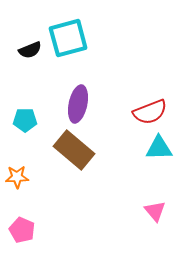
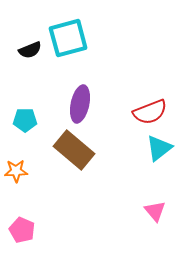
purple ellipse: moved 2 px right
cyan triangle: rotated 36 degrees counterclockwise
orange star: moved 1 px left, 6 px up
